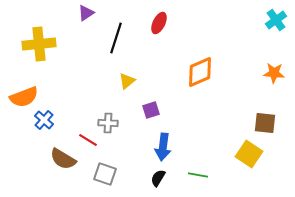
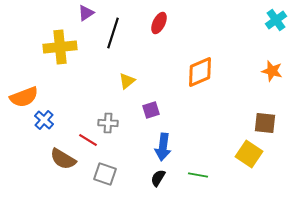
black line: moved 3 px left, 5 px up
yellow cross: moved 21 px right, 3 px down
orange star: moved 2 px left, 2 px up; rotated 10 degrees clockwise
